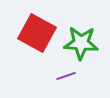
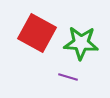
purple line: moved 2 px right, 1 px down; rotated 36 degrees clockwise
